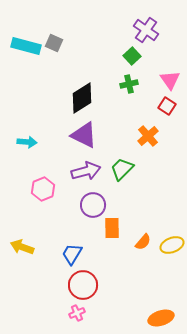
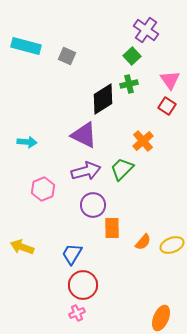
gray square: moved 13 px right, 13 px down
black diamond: moved 21 px right, 1 px down
orange cross: moved 5 px left, 5 px down
orange ellipse: rotated 50 degrees counterclockwise
